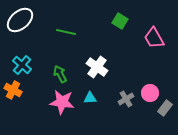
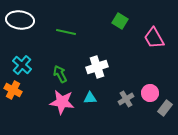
white ellipse: rotated 48 degrees clockwise
white cross: rotated 35 degrees clockwise
